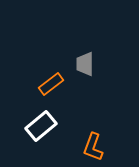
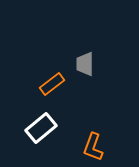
orange rectangle: moved 1 px right
white rectangle: moved 2 px down
